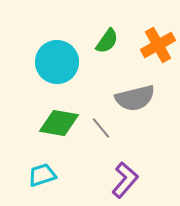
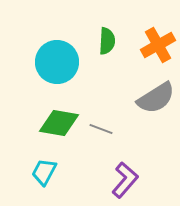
green semicircle: rotated 32 degrees counterclockwise
gray semicircle: moved 21 px right; rotated 18 degrees counterclockwise
gray line: moved 1 px down; rotated 30 degrees counterclockwise
cyan trapezoid: moved 2 px right, 3 px up; rotated 44 degrees counterclockwise
